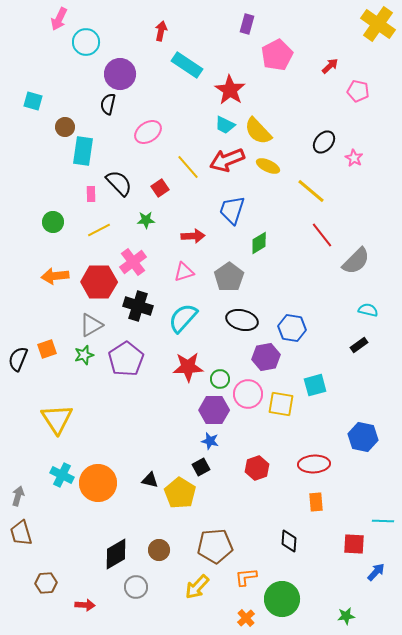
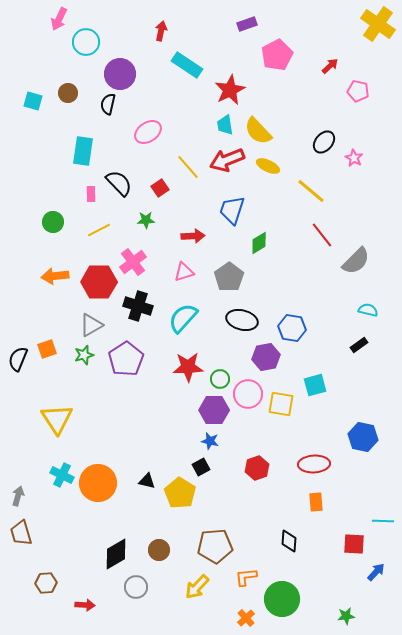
purple rectangle at (247, 24): rotated 54 degrees clockwise
red star at (230, 90): rotated 12 degrees clockwise
cyan trapezoid at (225, 125): rotated 55 degrees clockwise
brown circle at (65, 127): moved 3 px right, 34 px up
black triangle at (150, 480): moved 3 px left, 1 px down
